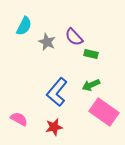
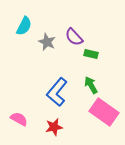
green arrow: rotated 84 degrees clockwise
